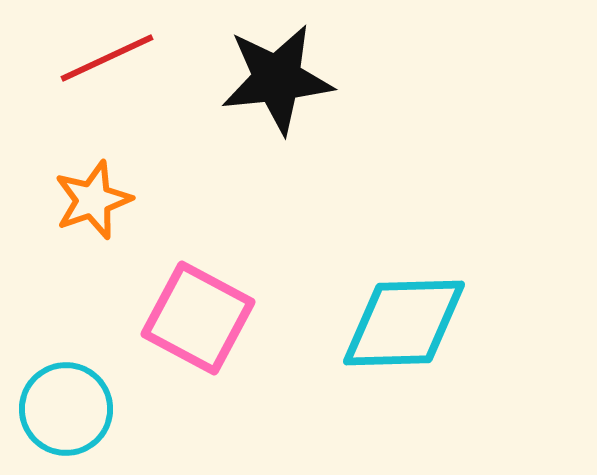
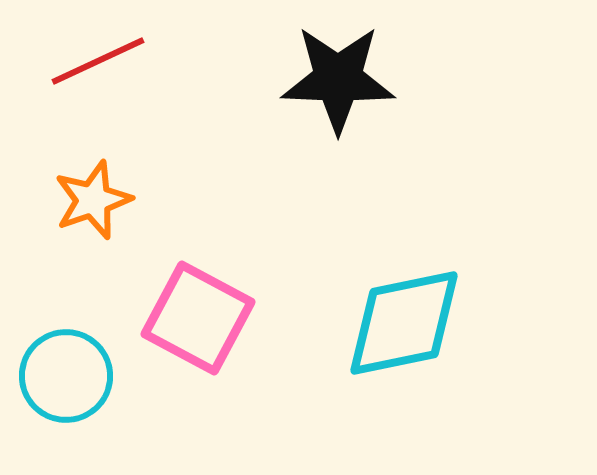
red line: moved 9 px left, 3 px down
black star: moved 61 px right; rotated 8 degrees clockwise
cyan diamond: rotated 10 degrees counterclockwise
cyan circle: moved 33 px up
